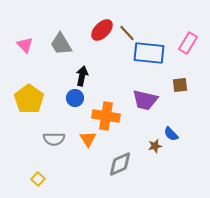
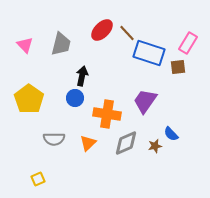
gray trapezoid: rotated 135 degrees counterclockwise
blue rectangle: rotated 12 degrees clockwise
brown square: moved 2 px left, 18 px up
purple trapezoid: moved 1 px down; rotated 112 degrees clockwise
orange cross: moved 1 px right, 2 px up
orange triangle: moved 4 px down; rotated 18 degrees clockwise
gray diamond: moved 6 px right, 21 px up
yellow square: rotated 24 degrees clockwise
